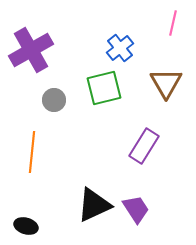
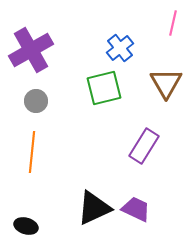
gray circle: moved 18 px left, 1 px down
black triangle: moved 3 px down
purple trapezoid: rotated 32 degrees counterclockwise
